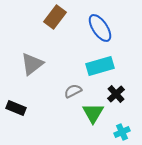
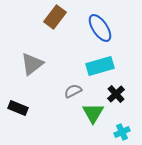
black rectangle: moved 2 px right
